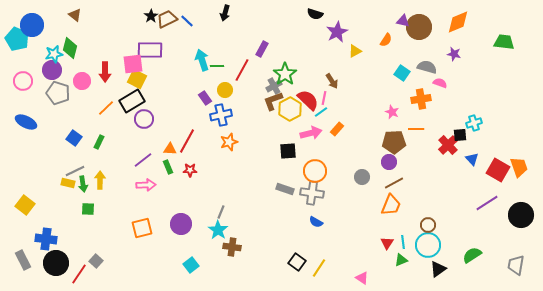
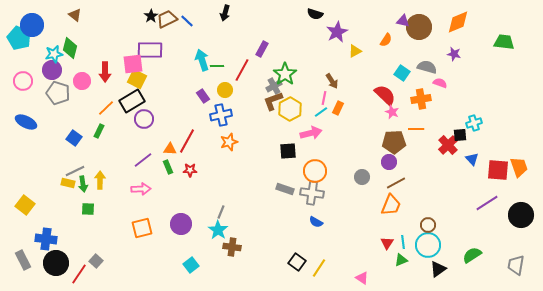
cyan pentagon at (17, 39): moved 2 px right, 1 px up
purple rectangle at (205, 98): moved 2 px left, 2 px up
red semicircle at (308, 100): moved 77 px right, 5 px up
orange rectangle at (337, 129): moved 1 px right, 21 px up; rotated 16 degrees counterclockwise
green rectangle at (99, 142): moved 11 px up
red square at (498, 170): rotated 25 degrees counterclockwise
brown line at (394, 183): moved 2 px right
pink arrow at (146, 185): moved 5 px left, 4 px down
